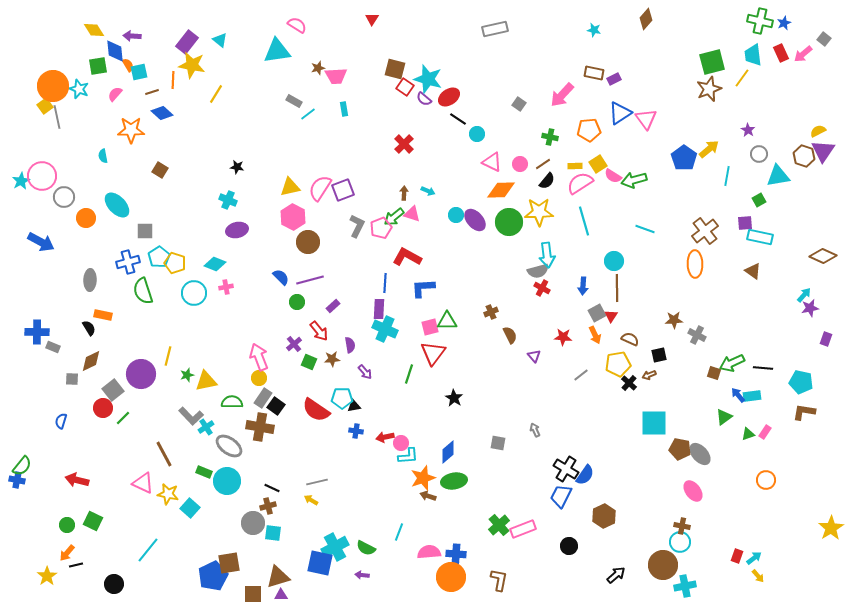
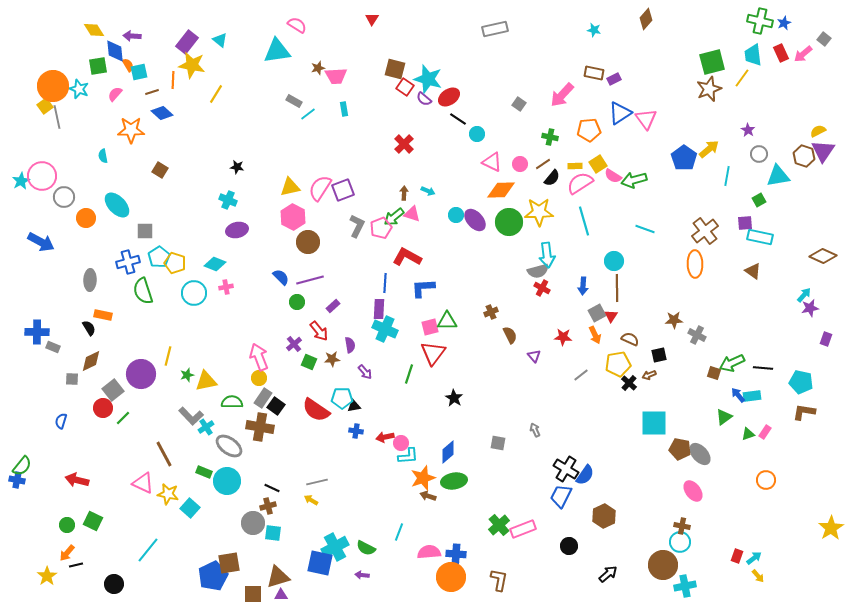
black semicircle at (547, 181): moved 5 px right, 3 px up
black arrow at (616, 575): moved 8 px left, 1 px up
